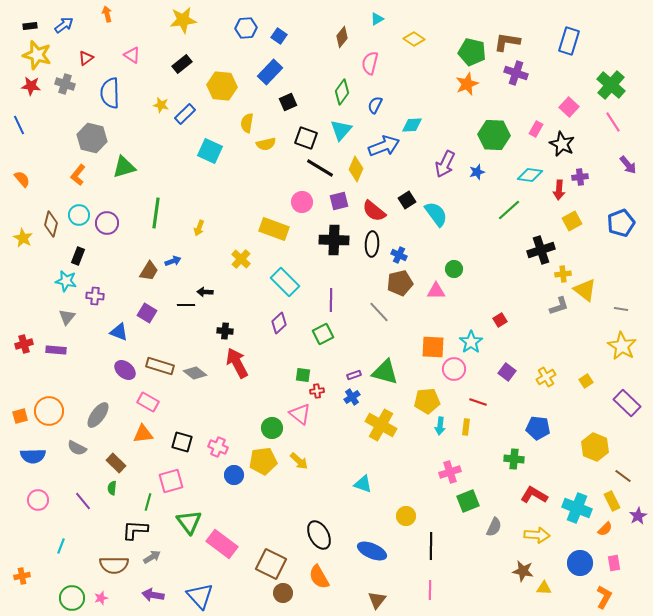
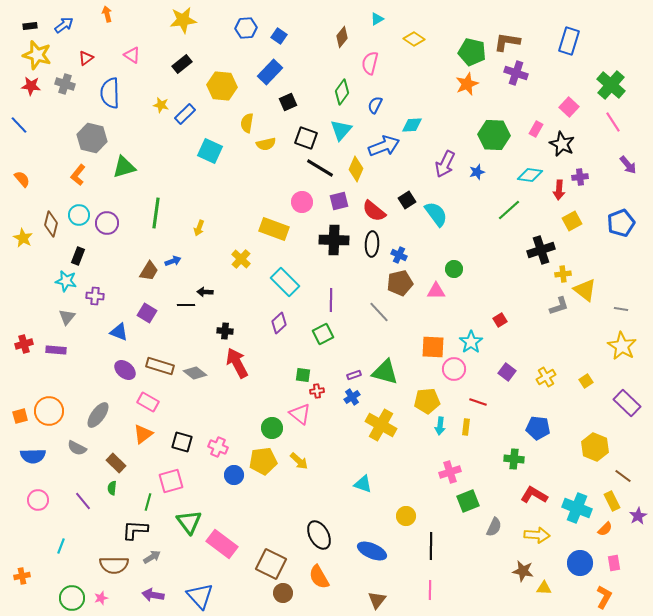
blue line at (19, 125): rotated 18 degrees counterclockwise
orange triangle at (143, 434): rotated 30 degrees counterclockwise
